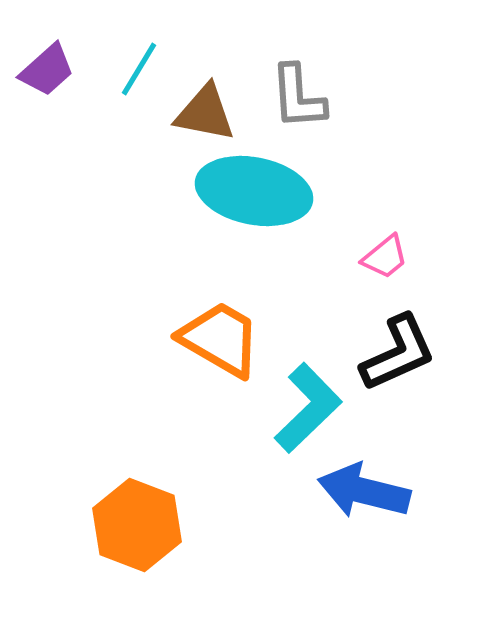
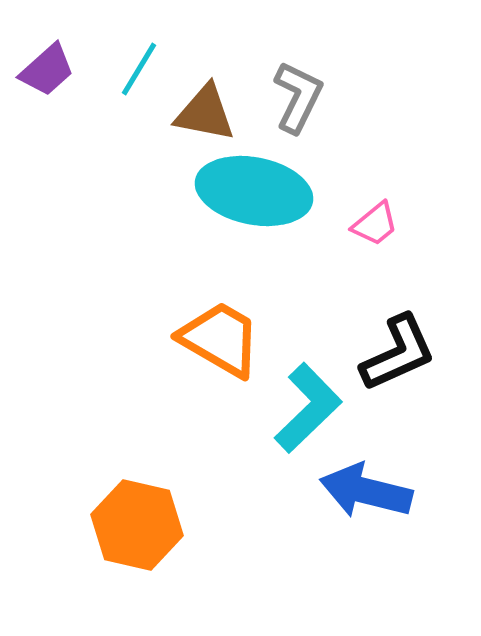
gray L-shape: rotated 150 degrees counterclockwise
pink trapezoid: moved 10 px left, 33 px up
blue arrow: moved 2 px right
orange hexagon: rotated 8 degrees counterclockwise
